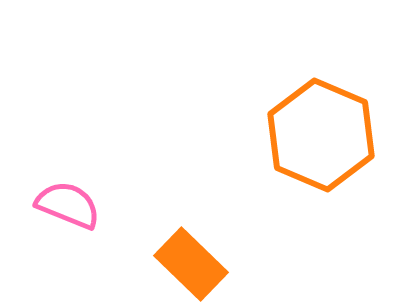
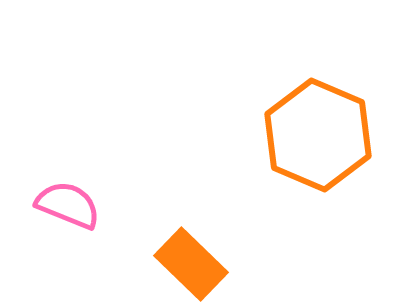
orange hexagon: moved 3 px left
